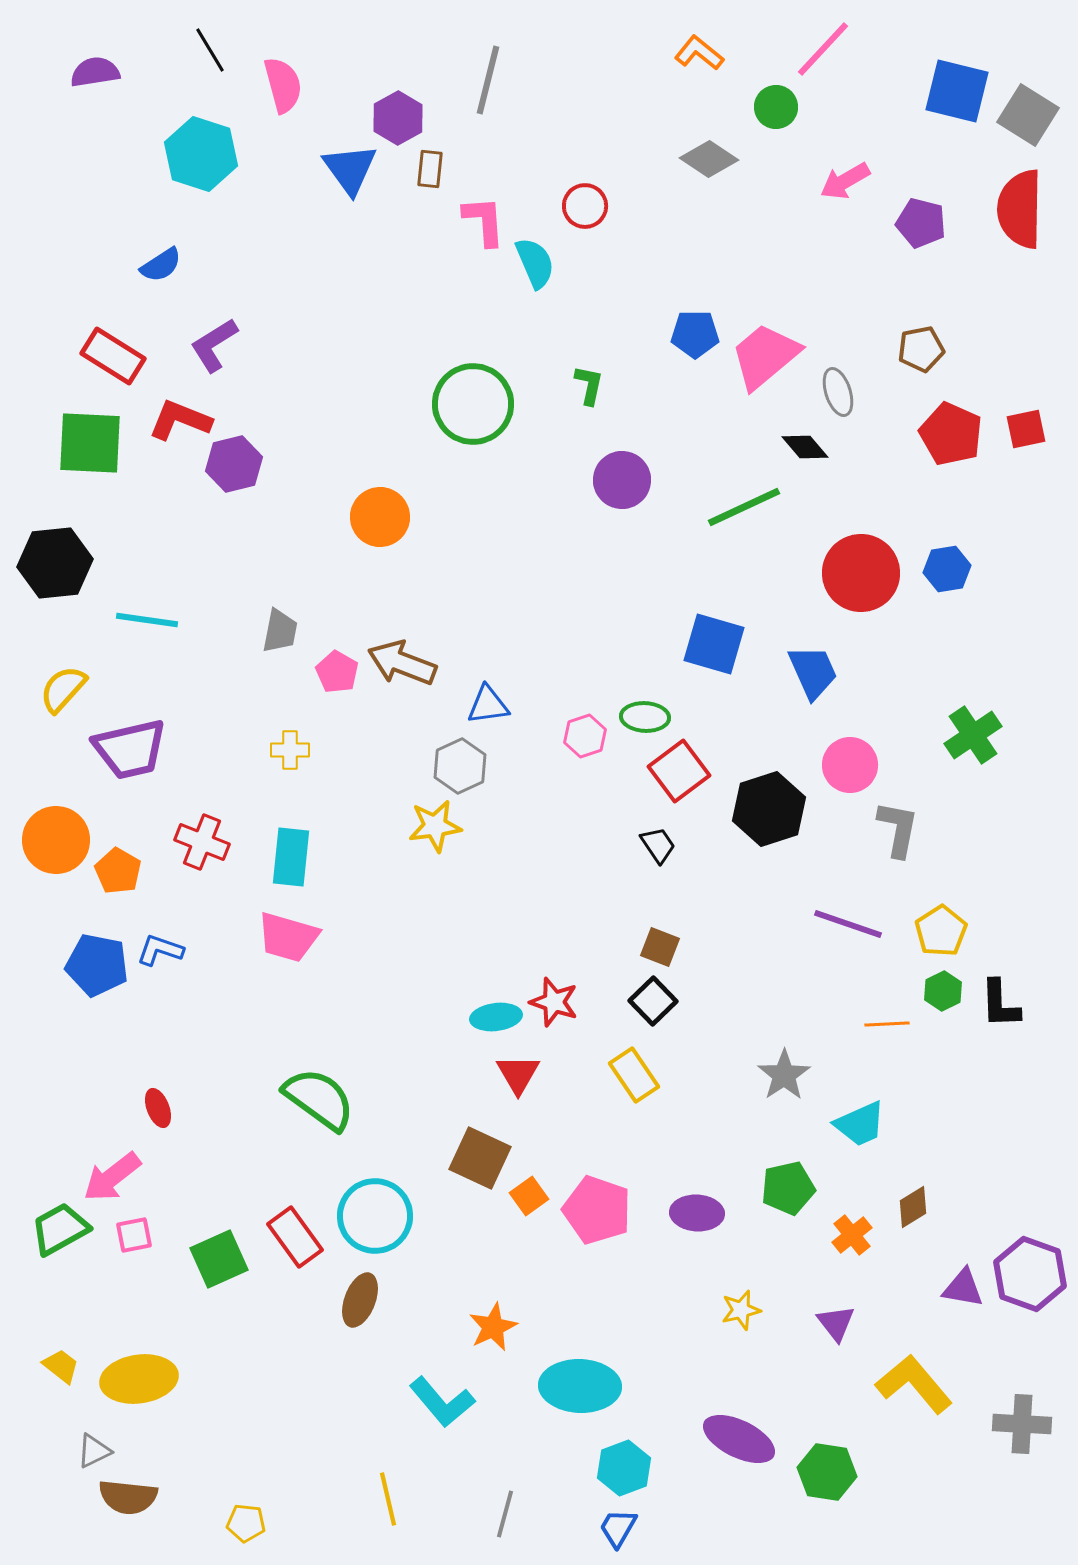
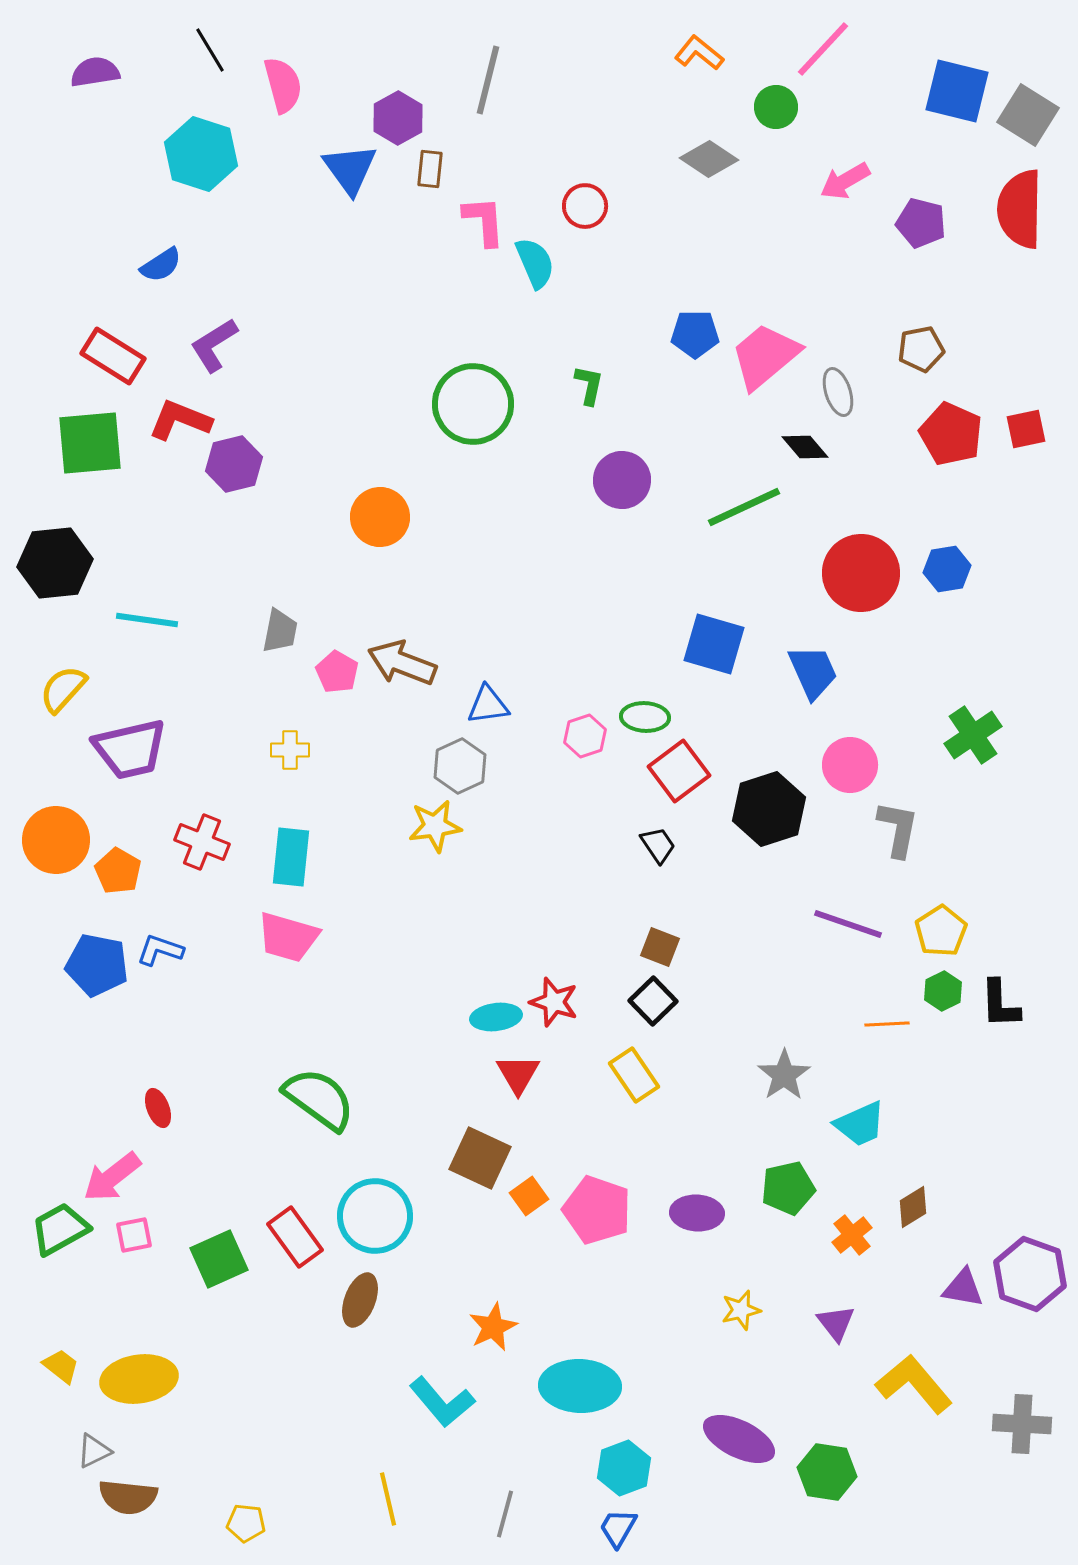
green square at (90, 443): rotated 8 degrees counterclockwise
